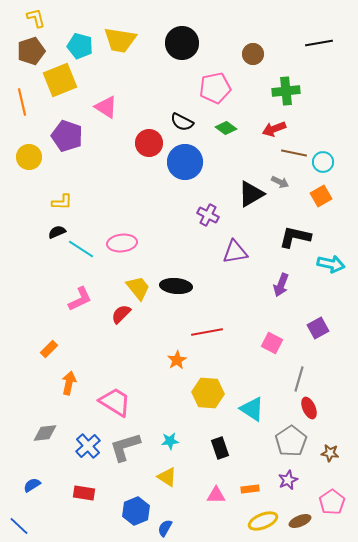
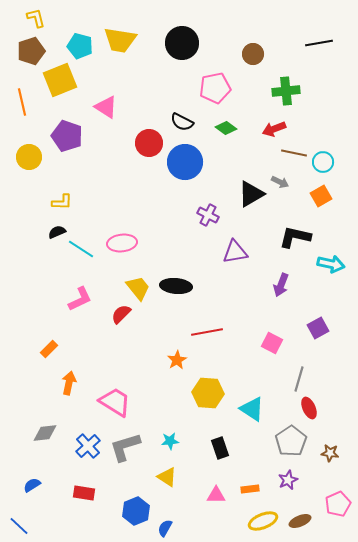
pink pentagon at (332, 502): moved 6 px right, 2 px down; rotated 10 degrees clockwise
